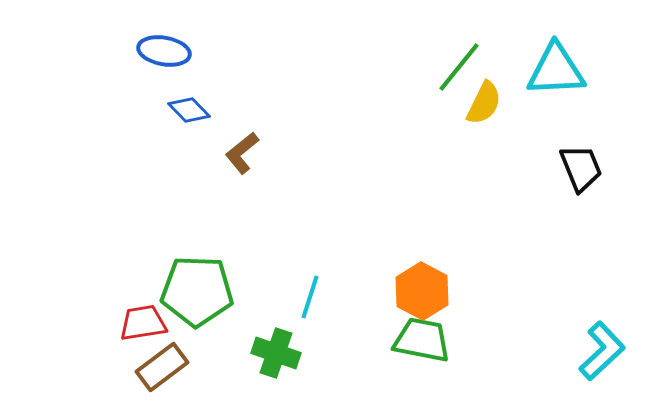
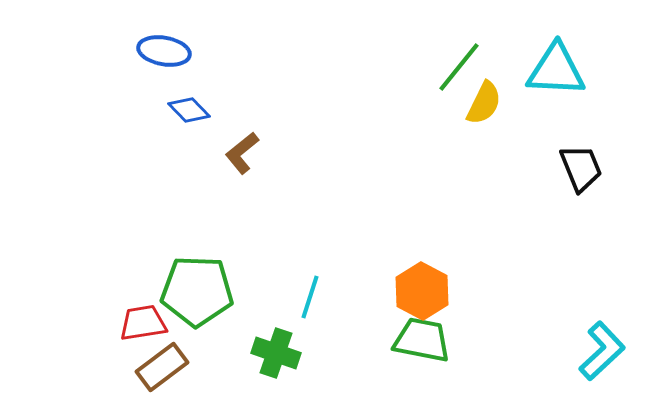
cyan triangle: rotated 6 degrees clockwise
